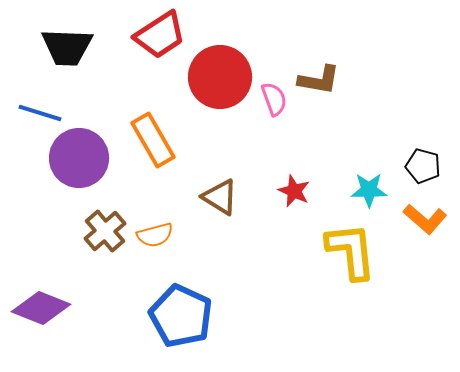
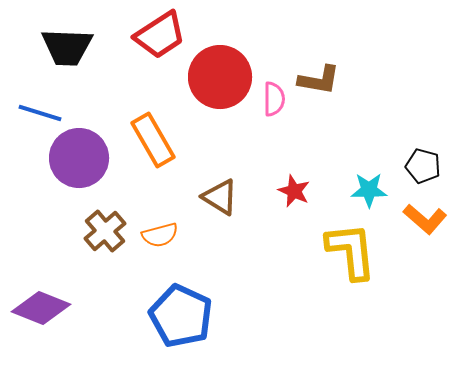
pink semicircle: rotated 20 degrees clockwise
orange semicircle: moved 5 px right
